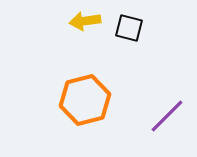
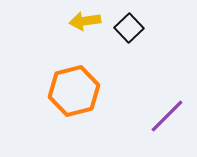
black square: rotated 32 degrees clockwise
orange hexagon: moved 11 px left, 9 px up
